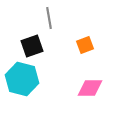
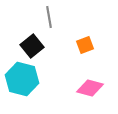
gray line: moved 1 px up
black square: rotated 20 degrees counterclockwise
pink diamond: rotated 16 degrees clockwise
